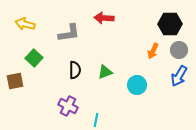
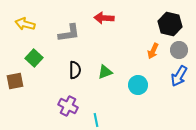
black hexagon: rotated 15 degrees clockwise
cyan circle: moved 1 px right
cyan line: rotated 24 degrees counterclockwise
